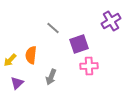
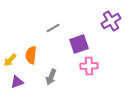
gray line: rotated 72 degrees counterclockwise
purple triangle: moved 1 px up; rotated 24 degrees clockwise
